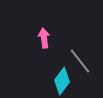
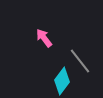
pink arrow: rotated 30 degrees counterclockwise
